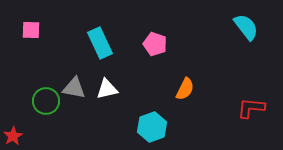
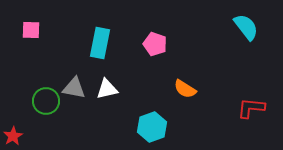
cyan rectangle: rotated 36 degrees clockwise
orange semicircle: rotated 95 degrees clockwise
